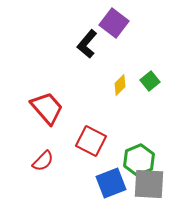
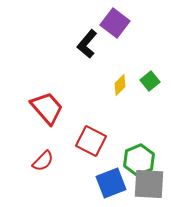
purple square: moved 1 px right
